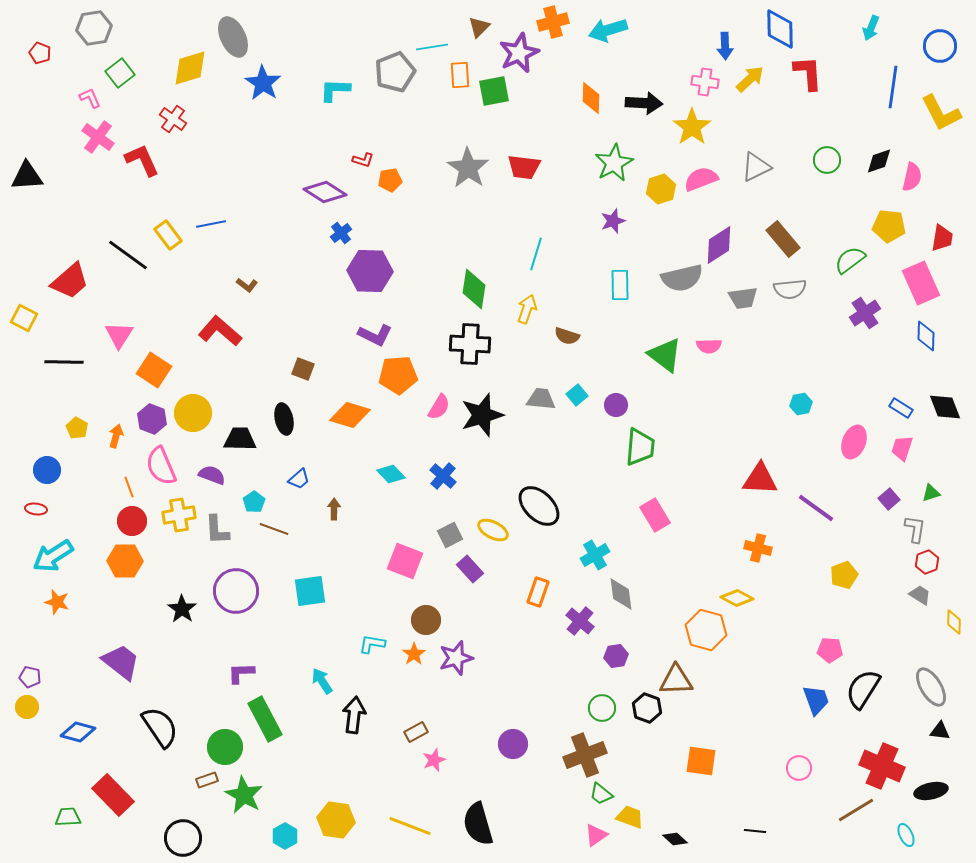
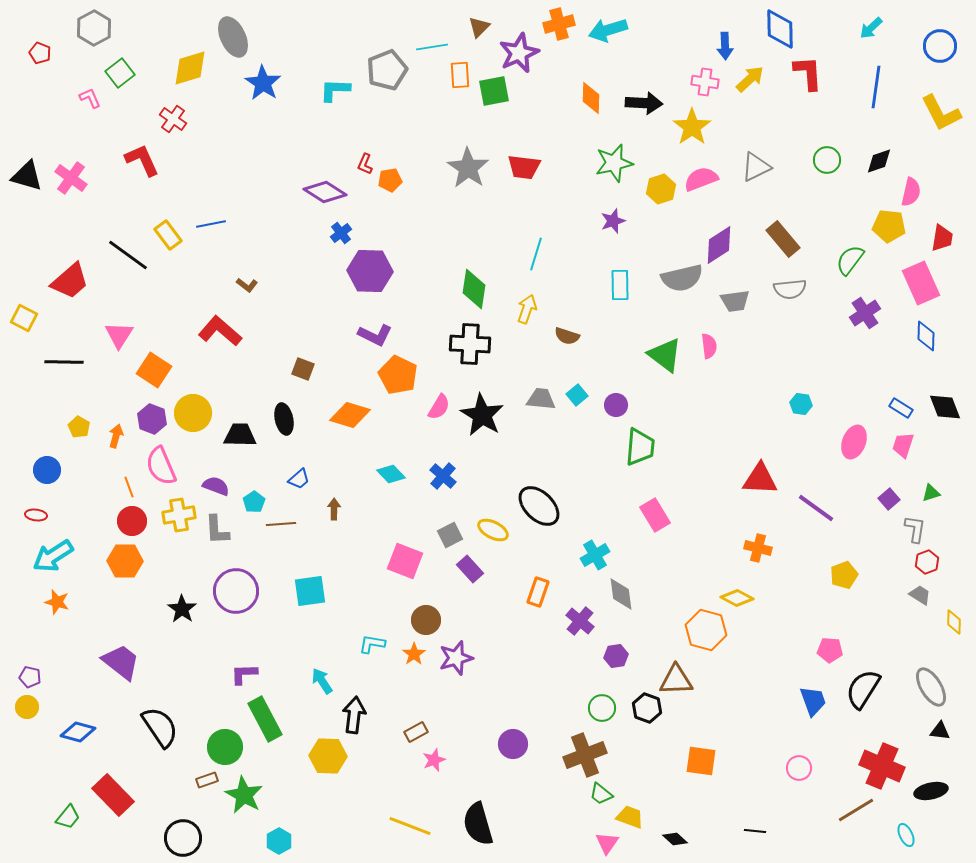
orange cross at (553, 22): moved 6 px right, 2 px down
gray hexagon at (94, 28): rotated 20 degrees counterclockwise
cyan arrow at (871, 28): rotated 25 degrees clockwise
gray pentagon at (395, 72): moved 8 px left, 2 px up
blue line at (893, 87): moved 17 px left
pink cross at (98, 137): moved 27 px left, 41 px down
red L-shape at (363, 160): moved 2 px right, 4 px down; rotated 95 degrees clockwise
green star at (614, 163): rotated 15 degrees clockwise
black triangle at (27, 176): rotated 20 degrees clockwise
pink semicircle at (912, 177): moved 1 px left, 15 px down
green semicircle at (850, 260): rotated 16 degrees counterclockwise
gray trapezoid at (743, 298): moved 8 px left, 3 px down
pink semicircle at (709, 346): rotated 95 degrees counterclockwise
orange pentagon at (398, 375): rotated 30 degrees clockwise
cyan hexagon at (801, 404): rotated 20 degrees clockwise
black star at (482, 415): rotated 24 degrees counterclockwise
yellow pentagon at (77, 428): moved 2 px right, 1 px up
black trapezoid at (240, 439): moved 4 px up
pink trapezoid at (902, 448): moved 1 px right, 3 px up
purple semicircle at (212, 475): moved 4 px right, 11 px down
red ellipse at (36, 509): moved 6 px down
brown line at (274, 529): moved 7 px right, 5 px up; rotated 24 degrees counterclockwise
purple L-shape at (241, 673): moved 3 px right, 1 px down
blue trapezoid at (816, 700): moved 3 px left, 1 px down
green trapezoid at (68, 817): rotated 132 degrees clockwise
yellow hexagon at (336, 820): moved 8 px left, 64 px up; rotated 6 degrees counterclockwise
pink triangle at (596, 835): moved 11 px right, 8 px down; rotated 20 degrees counterclockwise
cyan hexagon at (285, 836): moved 6 px left, 5 px down
